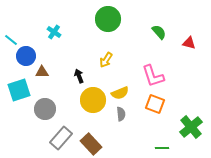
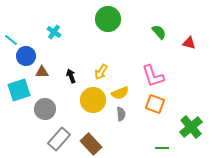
yellow arrow: moved 5 px left, 12 px down
black arrow: moved 8 px left
gray rectangle: moved 2 px left, 1 px down
